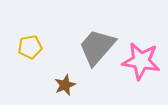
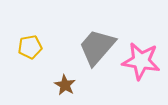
brown star: rotated 20 degrees counterclockwise
